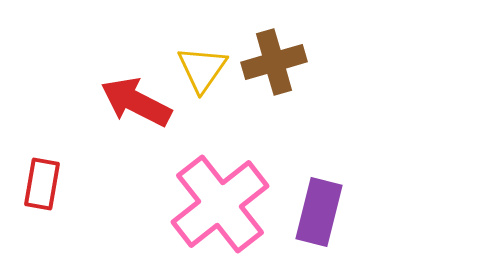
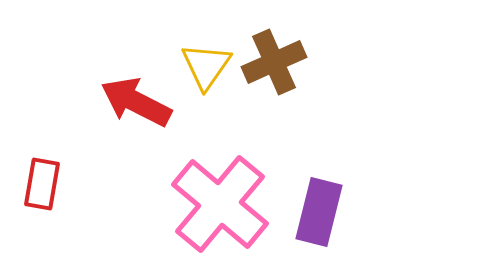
brown cross: rotated 8 degrees counterclockwise
yellow triangle: moved 4 px right, 3 px up
pink cross: rotated 12 degrees counterclockwise
